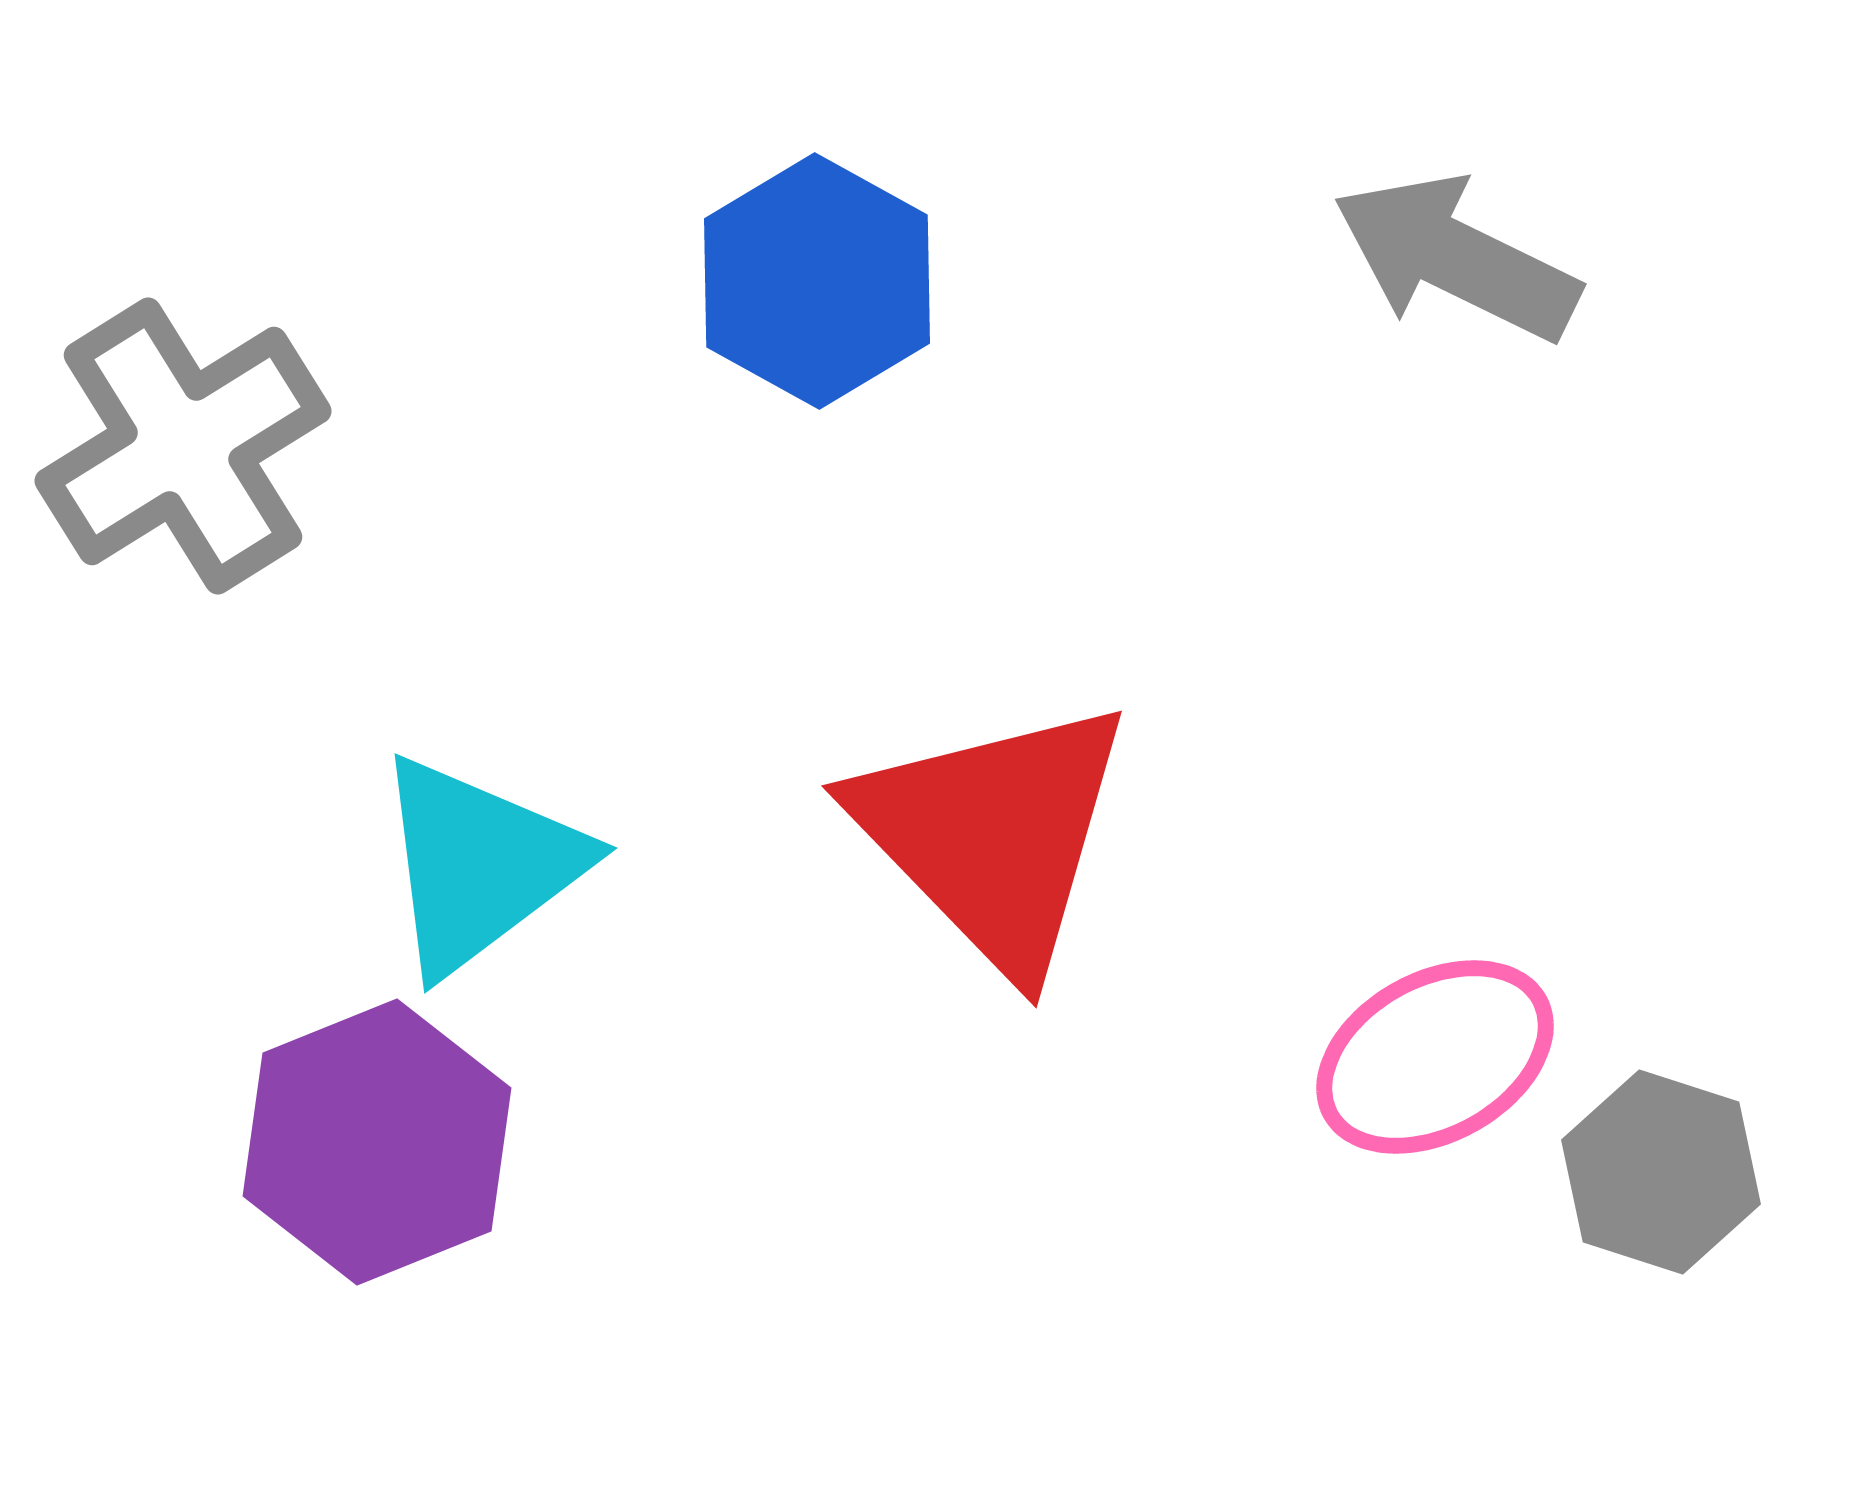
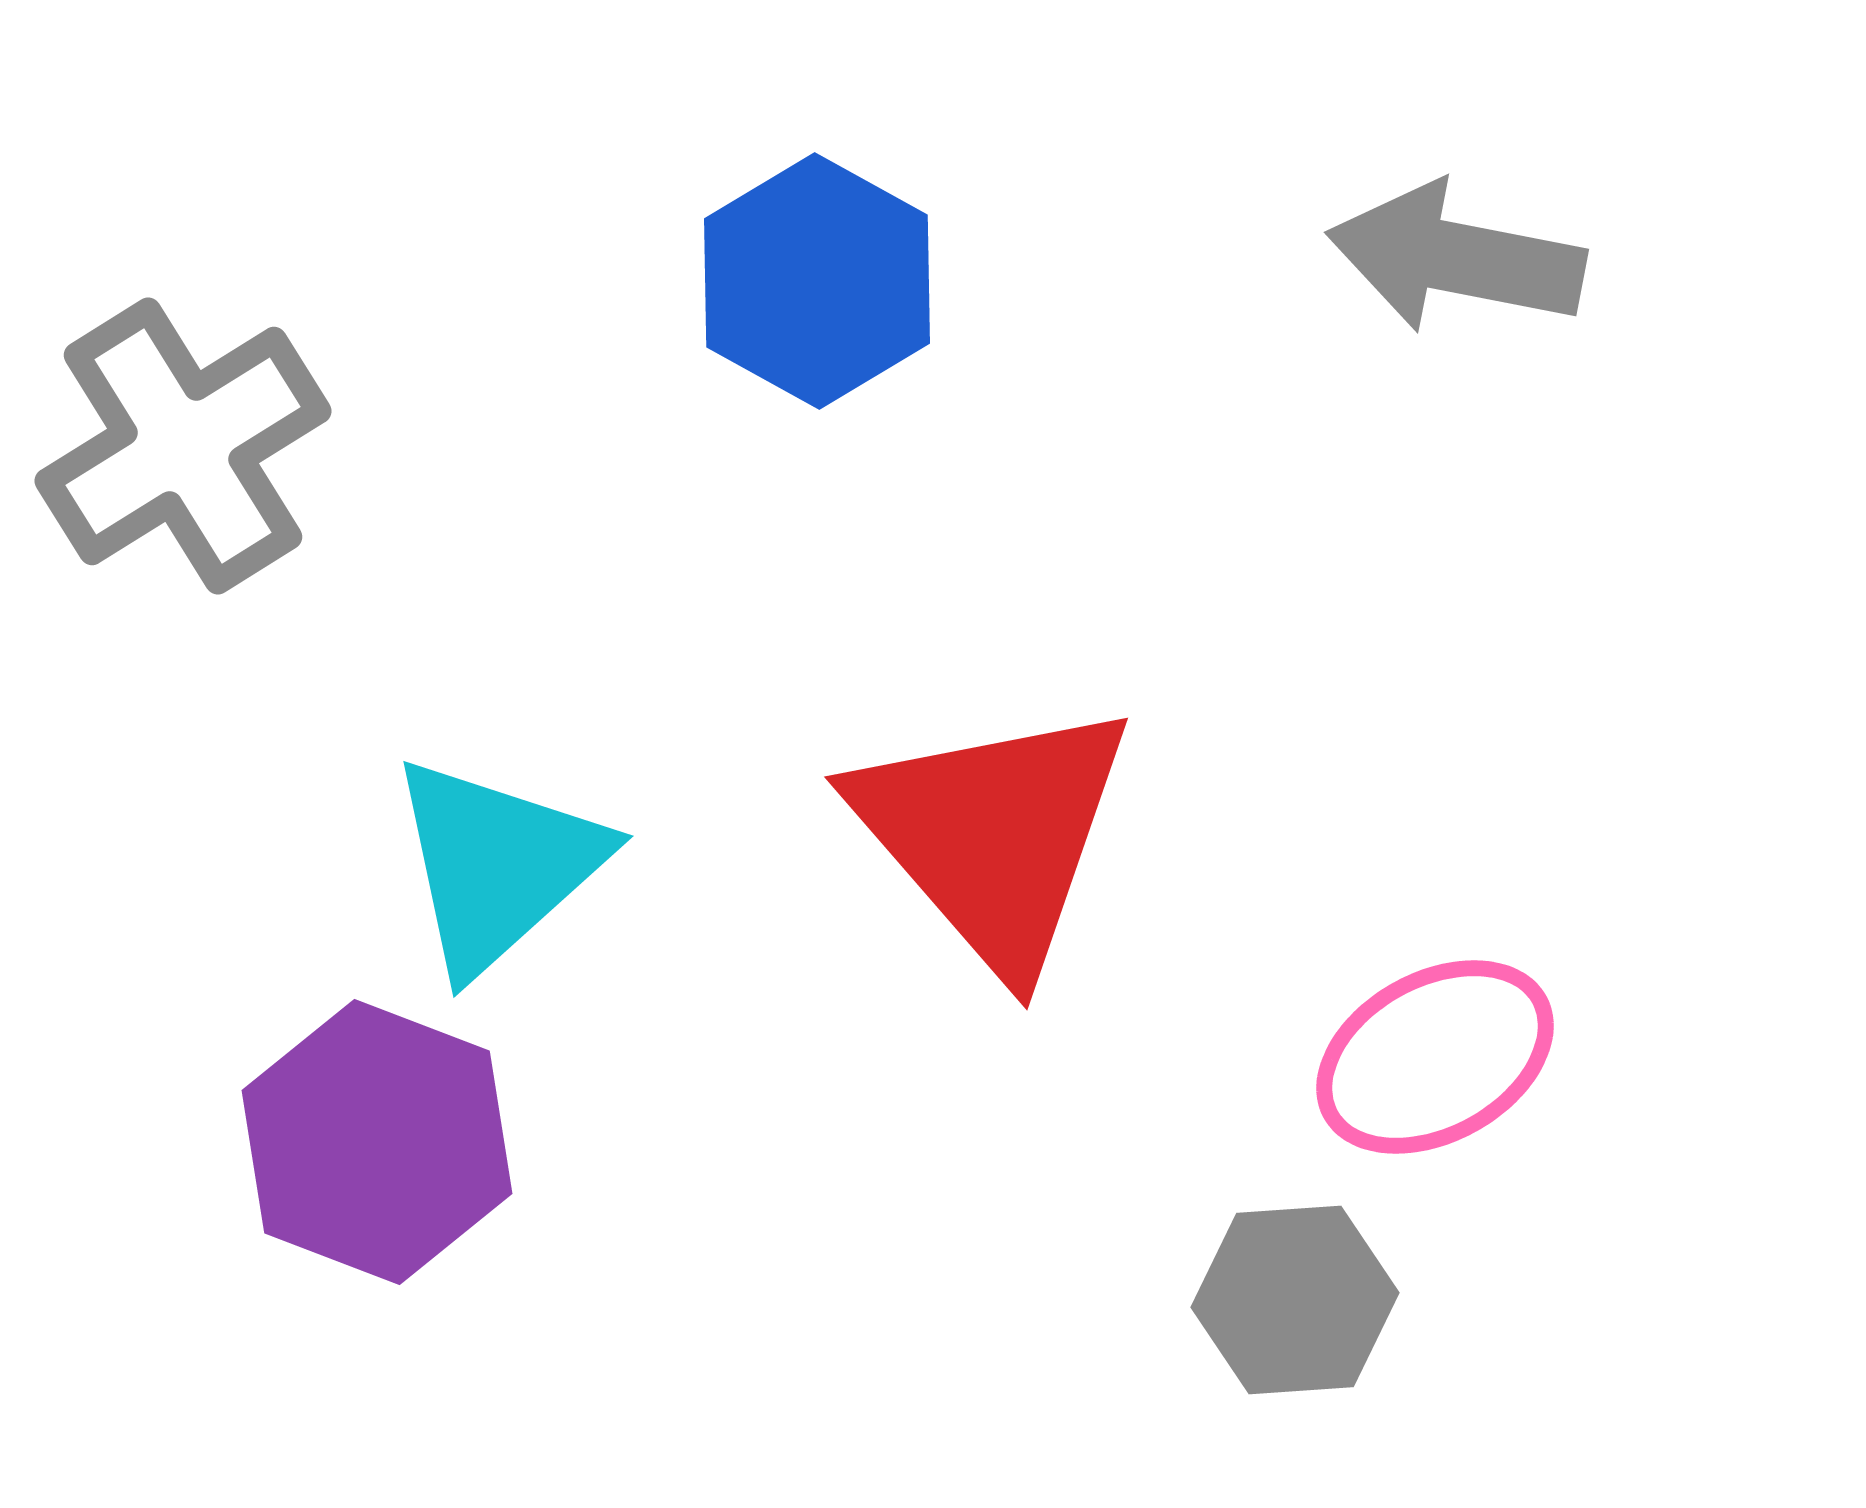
gray arrow: rotated 15 degrees counterclockwise
red triangle: rotated 3 degrees clockwise
cyan triangle: moved 18 px right; rotated 5 degrees counterclockwise
purple hexagon: rotated 17 degrees counterclockwise
gray hexagon: moved 366 px left, 128 px down; rotated 22 degrees counterclockwise
